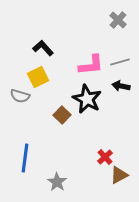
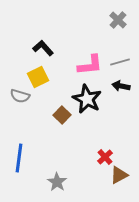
pink L-shape: moved 1 px left
blue line: moved 6 px left
